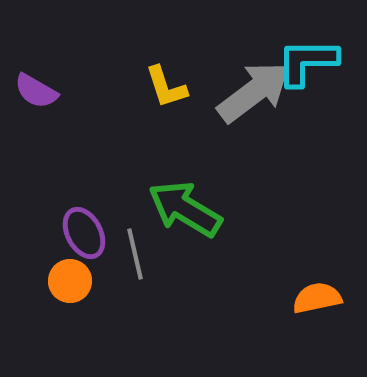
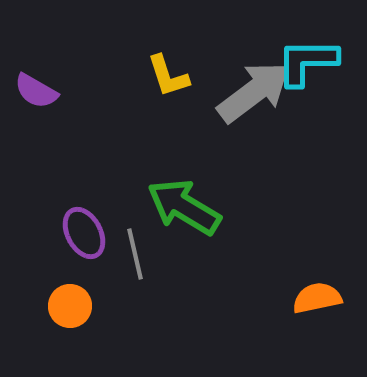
yellow L-shape: moved 2 px right, 11 px up
green arrow: moved 1 px left, 2 px up
orange circle: moved 25 px down
